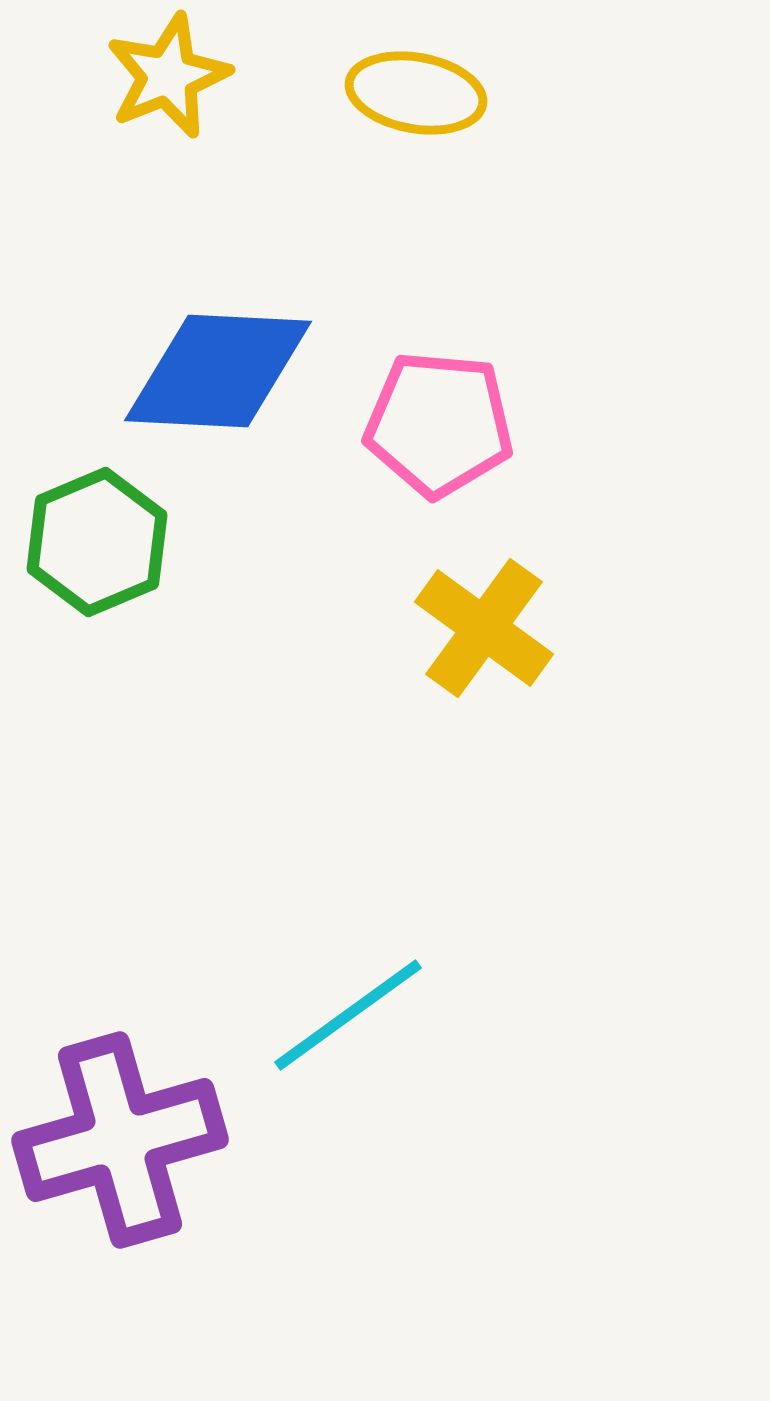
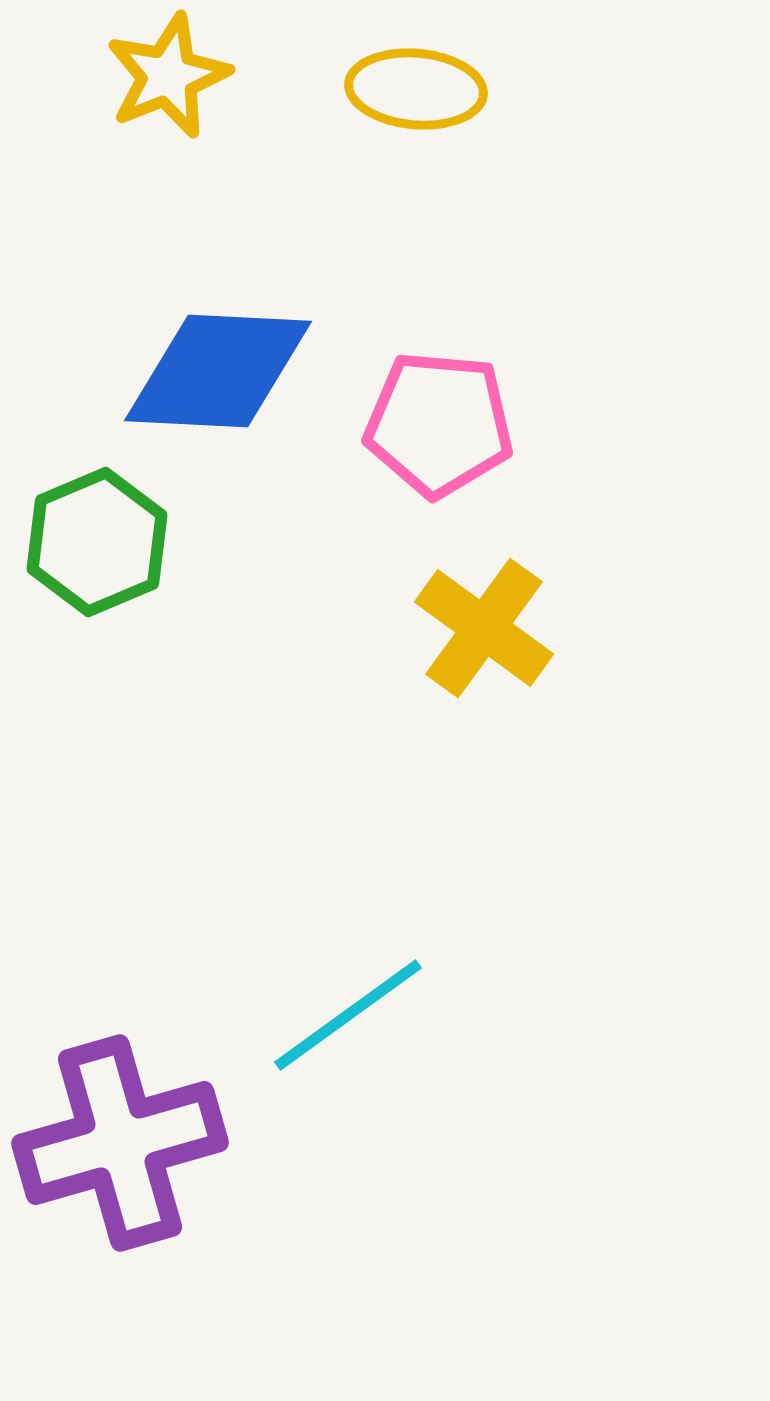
yellow ellipse: moved 4 px up; rotated 5 degrees counterclockwise
purple cross: moved 3 px down
